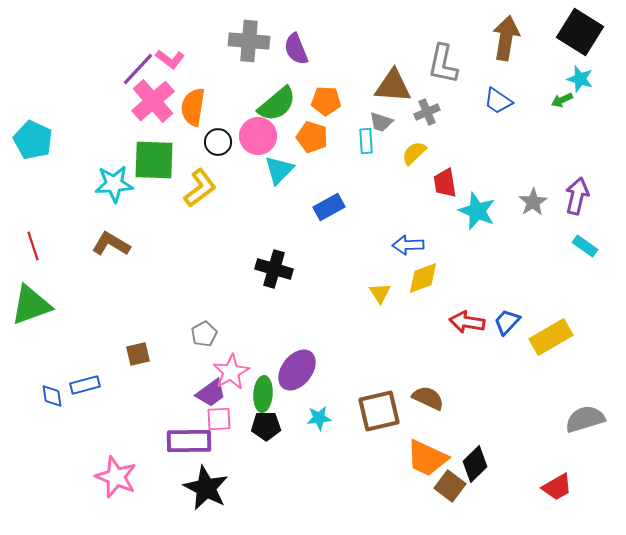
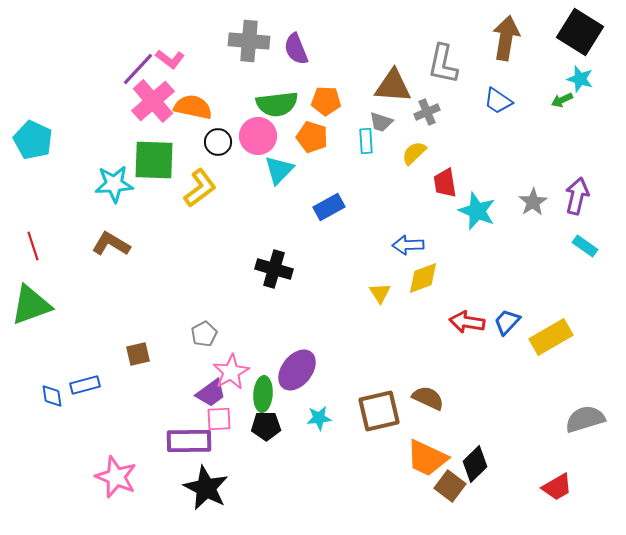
green semicircle at (277, 104): rotated 33 degrees clockwise
orange semicircle at (193, 107): rotated 93 degrees clockwise
